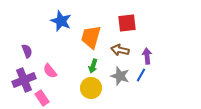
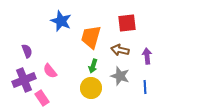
blue line: moved 4 px right, 12 px down; rotated 32 degrees counterclockwise
